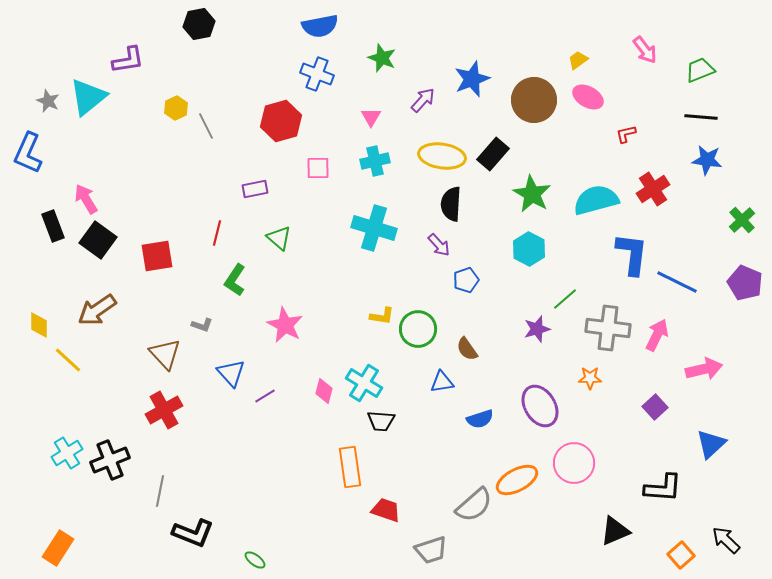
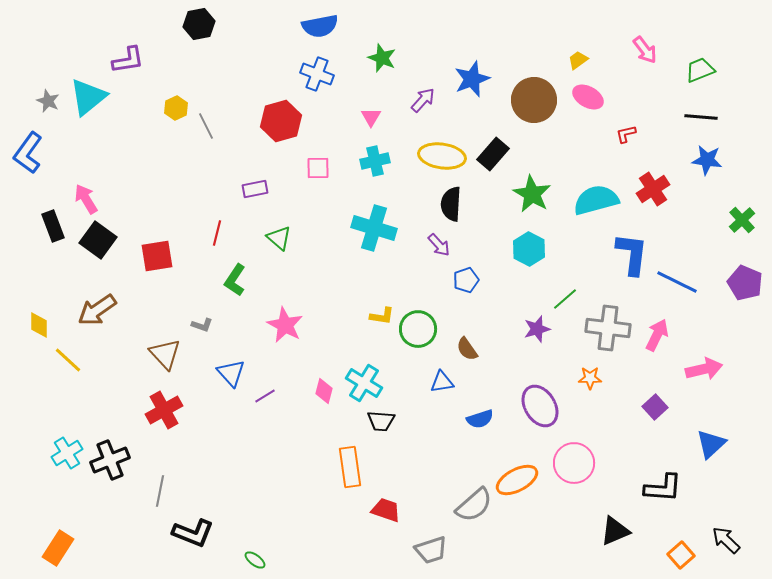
blue L-shape at (28, 153): rotated 12 degrees clockwise
